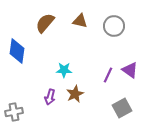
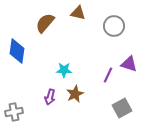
brown triangle: moved 2 px left, 8 px up
purple triangle: moved 1 px left, 6 px up; rotated 18 degrees counterclockwise
